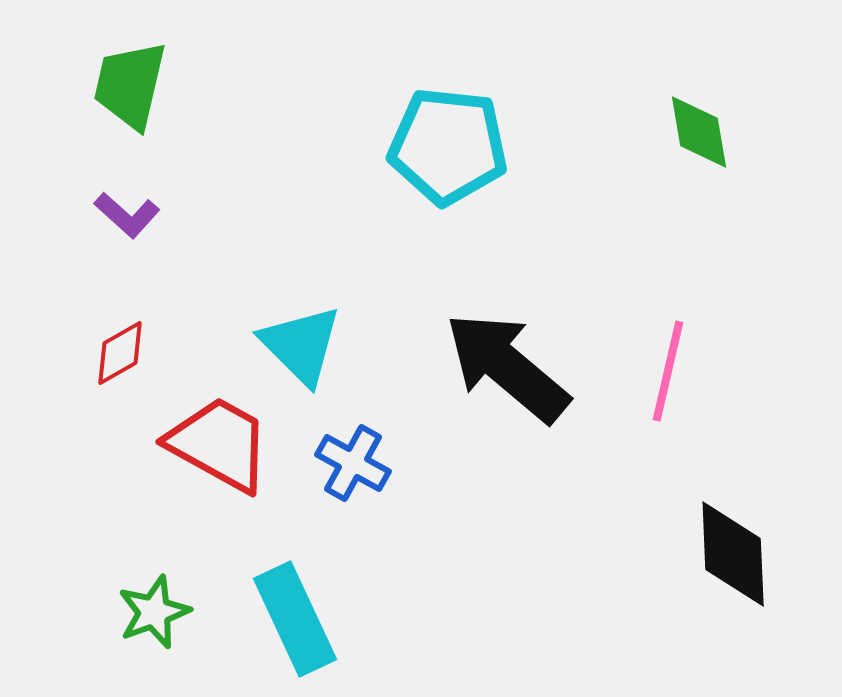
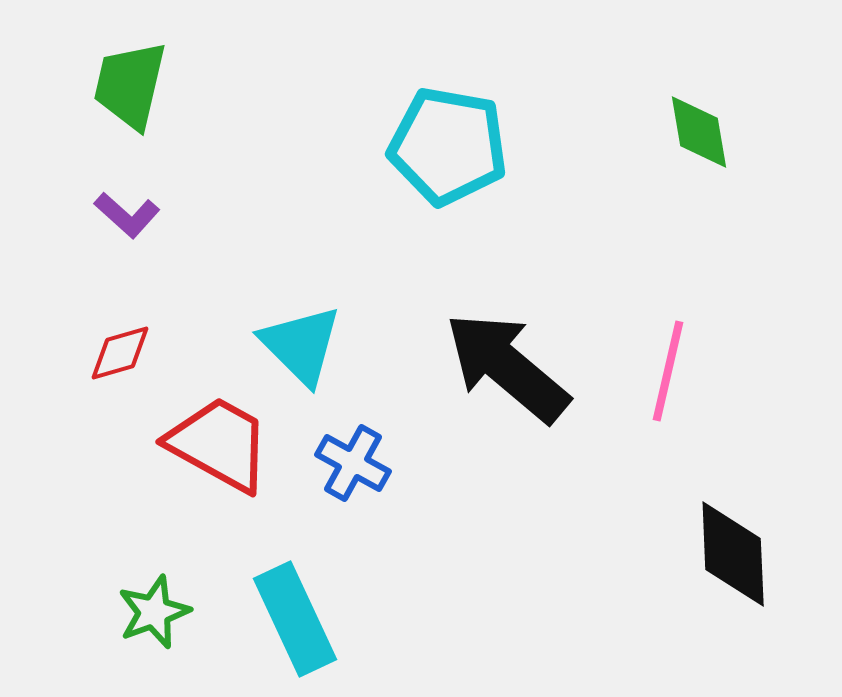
cyan pentagon: rotated 4 degrees clockwise
red diamond: rotated 14 degrees clockwise
